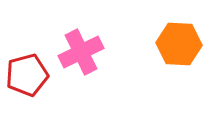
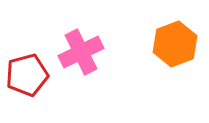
orange hexagon: moved 4 px left; rotated 24 degrees counterclockwise
